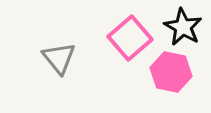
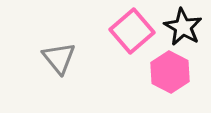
pink square: moved 2 px right, 7 px up
pink hexagon: moved 1 px left; rotated 15 degrees clockwise
